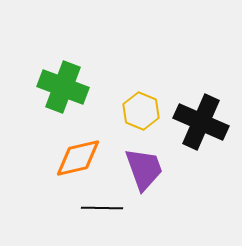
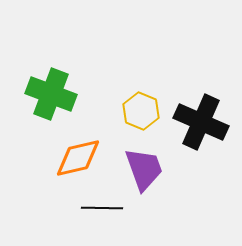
green cross: moved 12 px left, 7 px down
